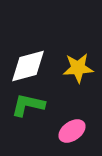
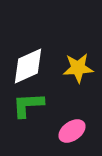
white diamond: rotated 9 degrees counterclockwise
green L-shape: rotated 16 degrees counterclockwise
